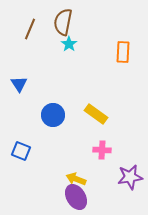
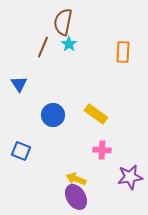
brown line: moved 13 px right, 18 px down
